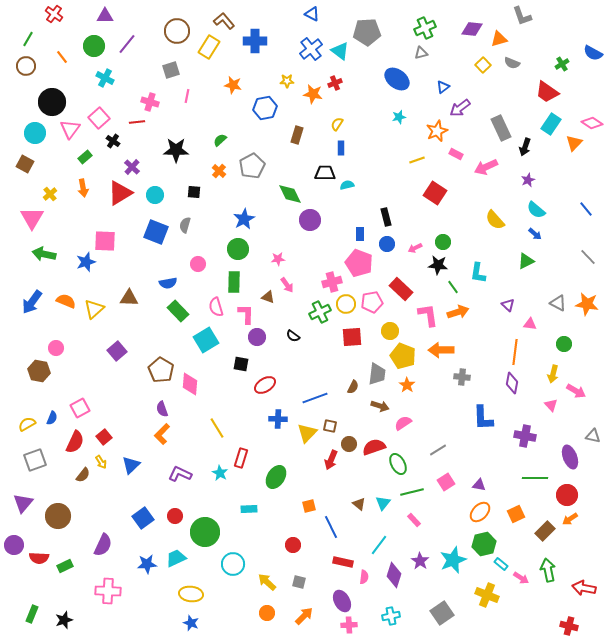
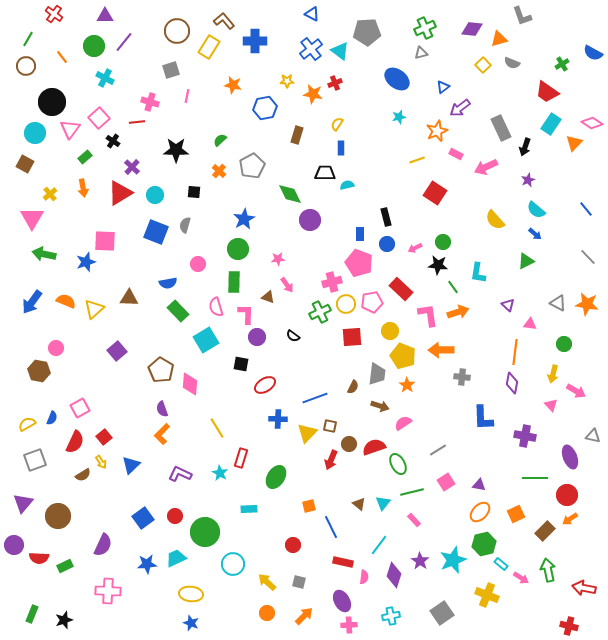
purple line at (127, 44): moved 3 px left, 2 px up
brown semicircle at (83, 475): rotated 21 degrees clockwise
